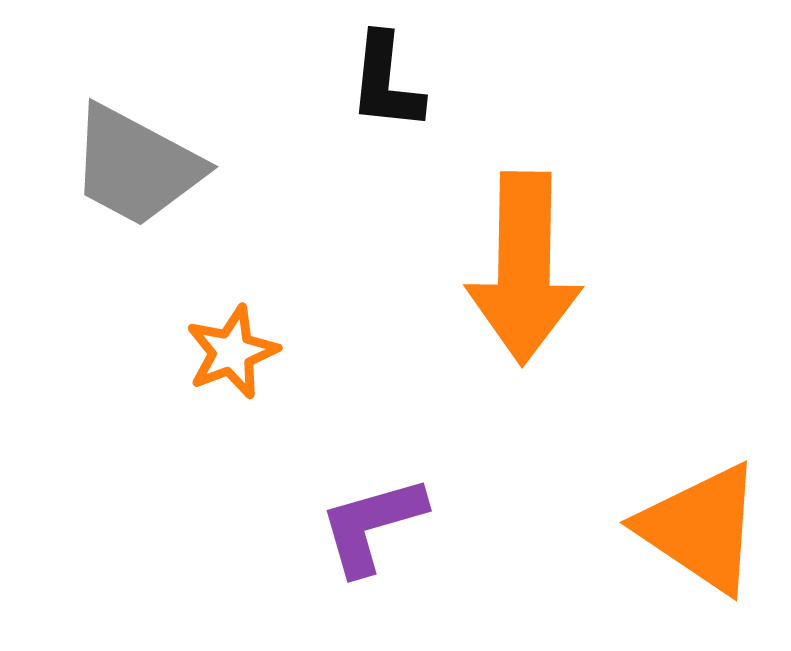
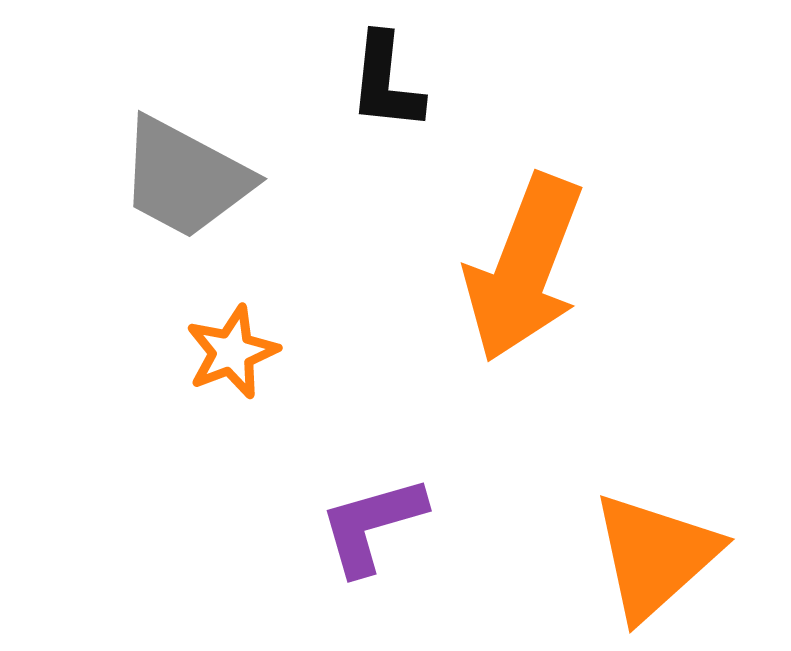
gray trapezoid: moved 49 px right, 12 px down
orange arrow: rotated 20 degrees clockwise
orange triangle: moved 46 px left, 28 px down; rotated 44 degrees clockwise
